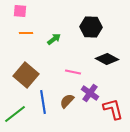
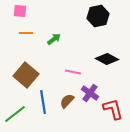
black hexagon: moved 7 px right, 11 px up; rotated 15 degrees counterclockwise
